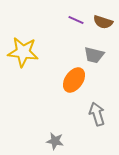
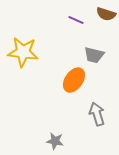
brown semicircle: moved 3 px right, 8 px up
